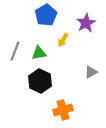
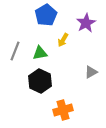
green triangle: moved 1 px right
